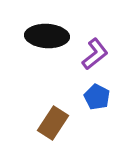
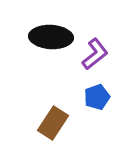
black ellipse: moved 4 px right, 1 px down
blue pentagon: rotated 25 degrees clockwise
